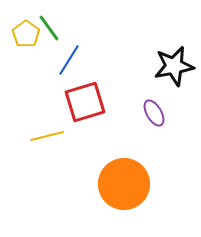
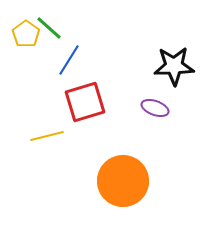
green line: rotated 12 degrees counterclockwise
black star: rotated 9 degrees clockwise
purple ellipse: moved 1 px right, 5 px up; rotated 40 degrees counterclockwise
orange circle: moved 1 px left, 3 px up
